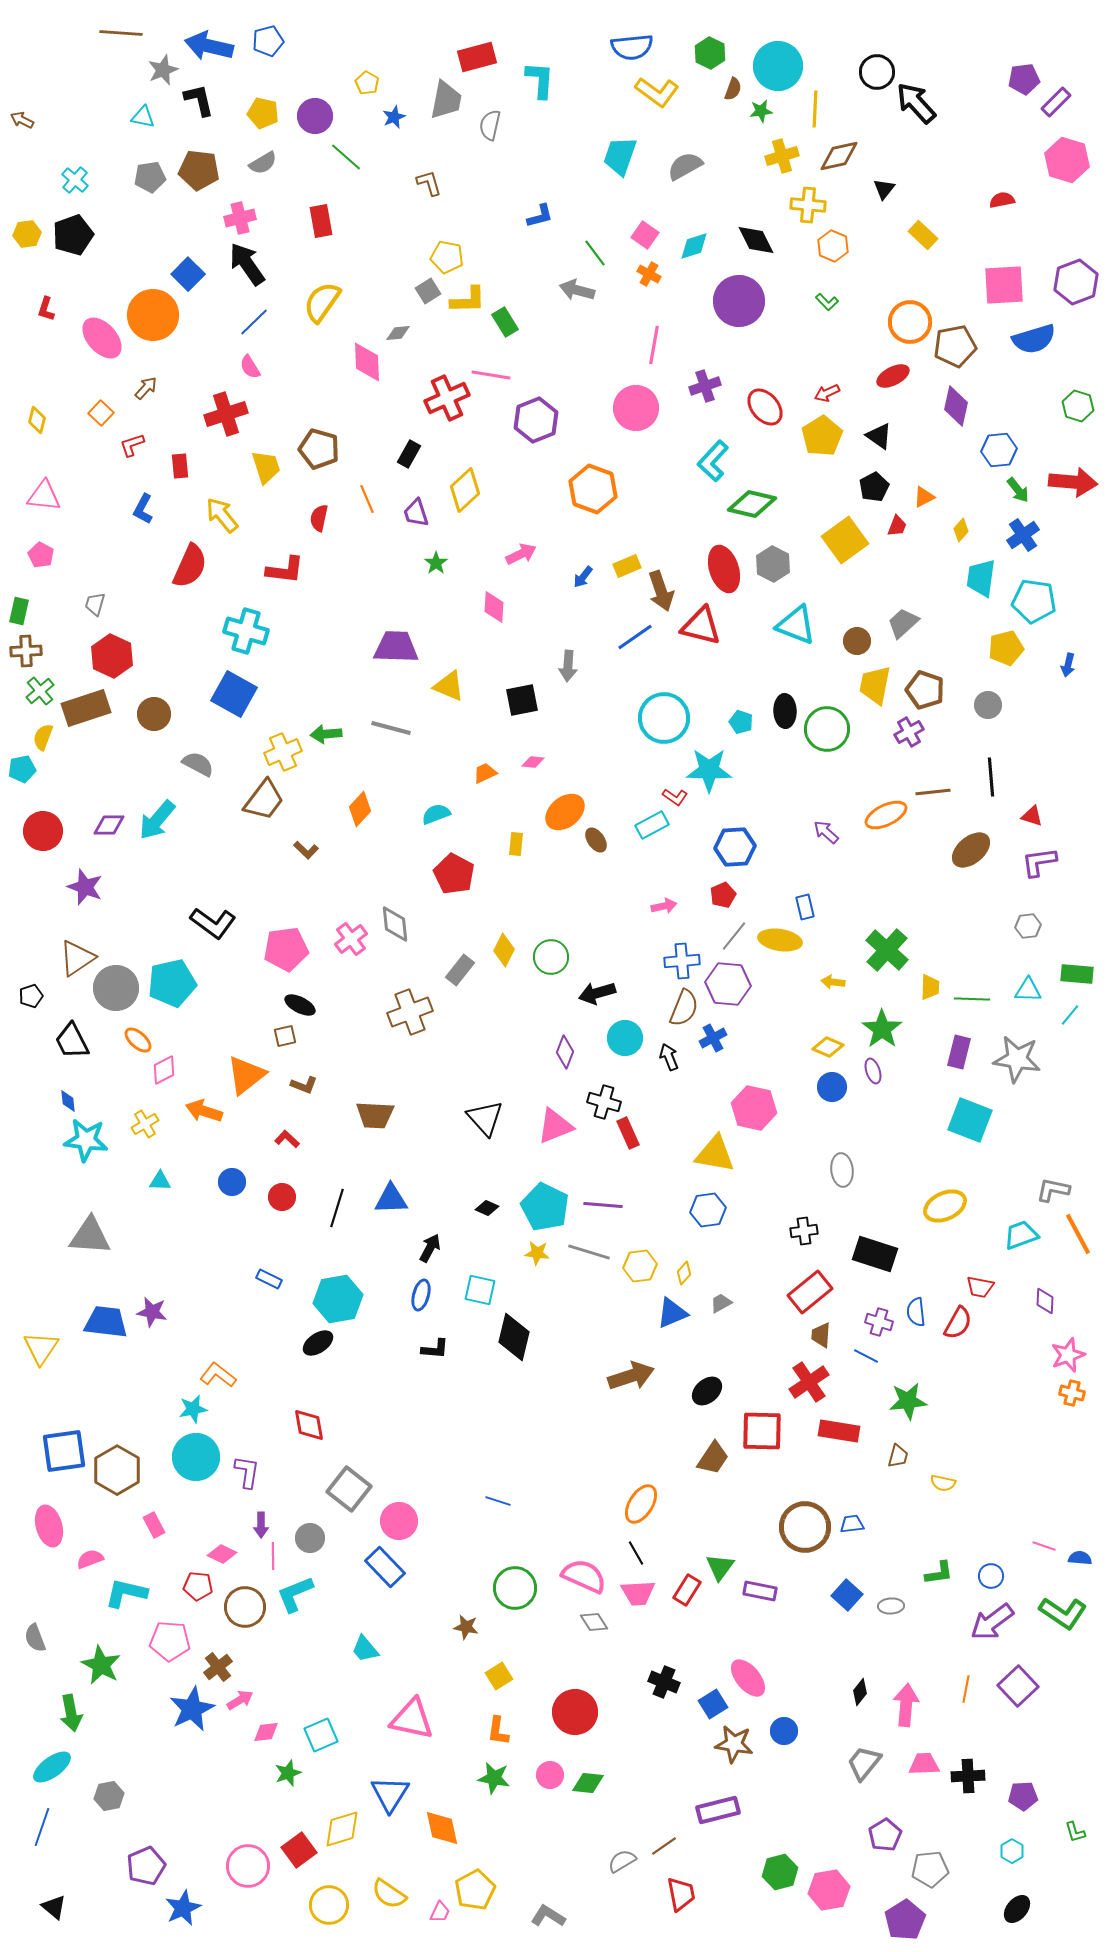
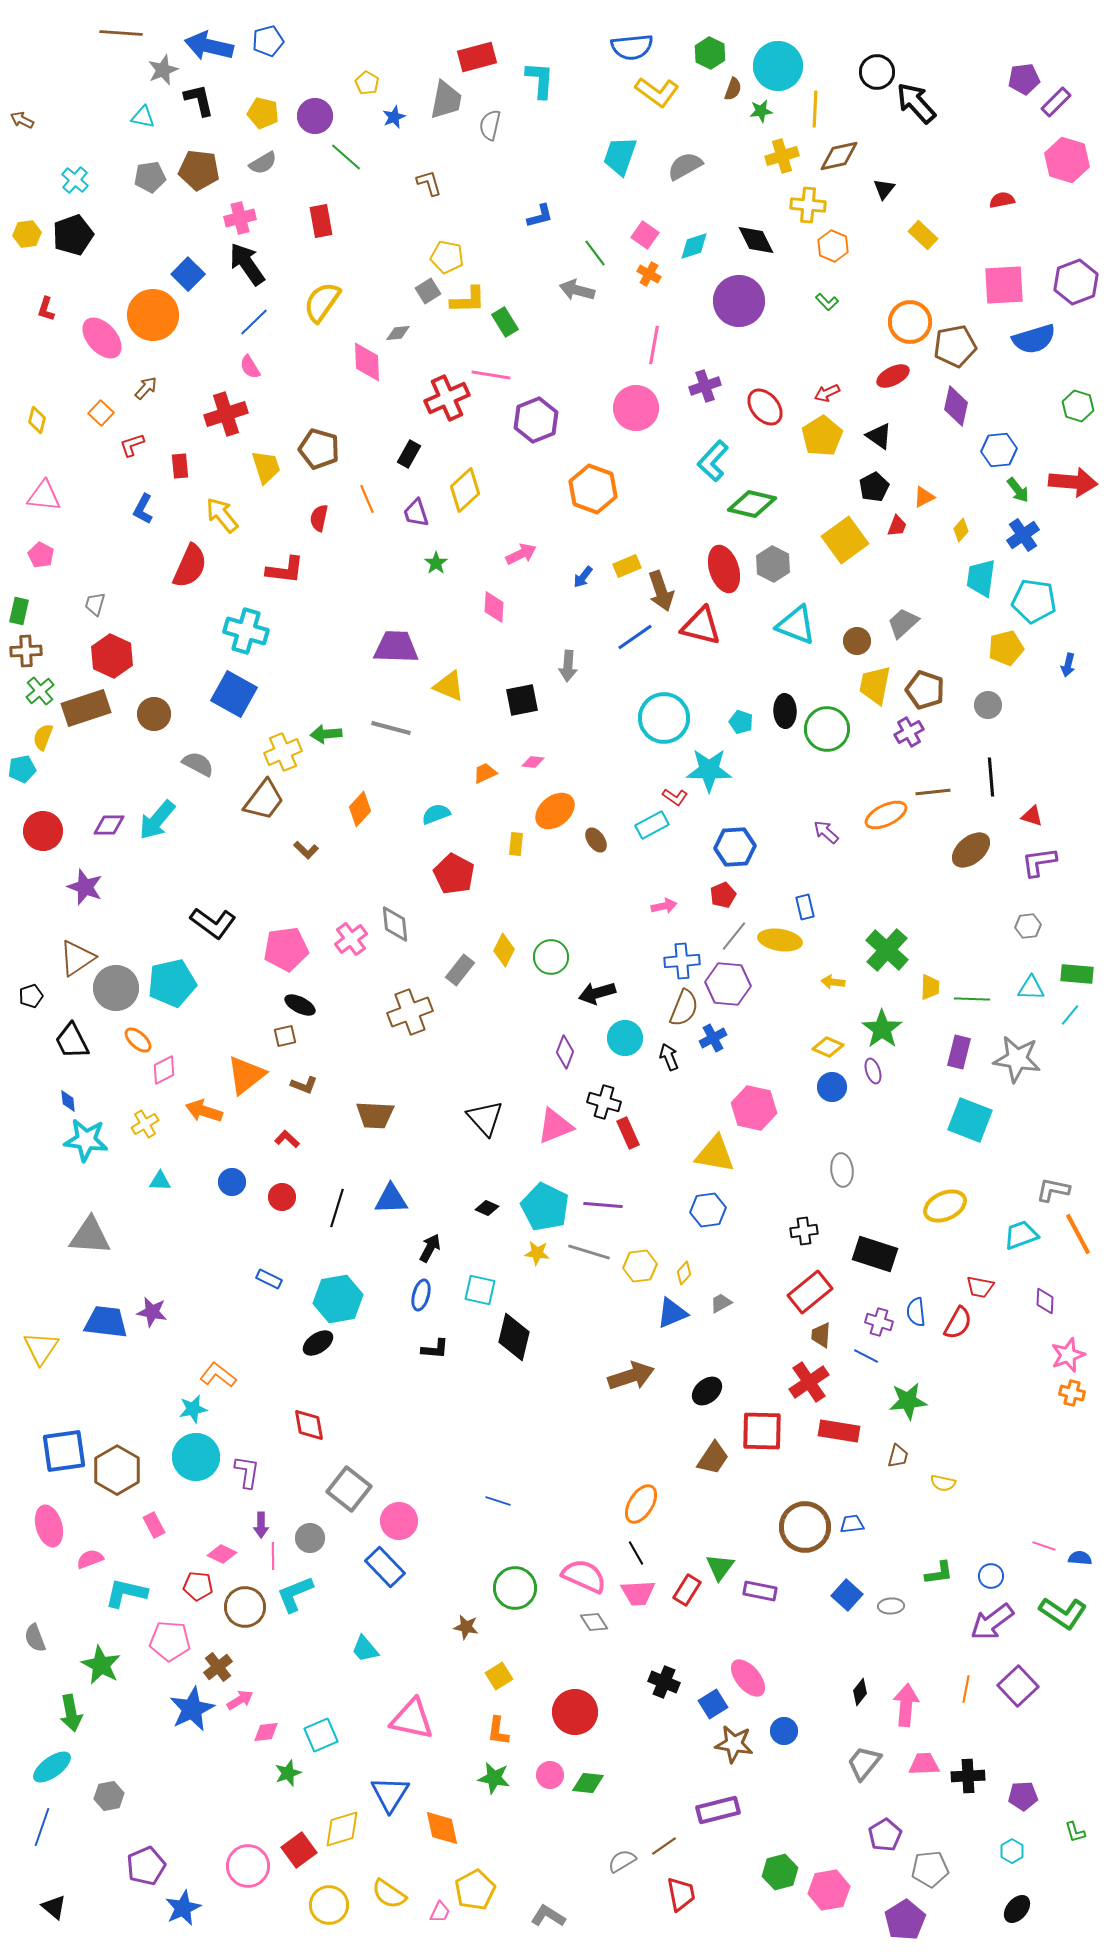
orange ellipse at (565, 812): moved 10 px left, 1 px up
cyan triangle at (1028, 990): moved 3 px right, 2 px up
